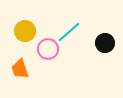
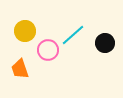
cyan line: moved 4 px right, 3 px down
pink circle: moved 1 px down
